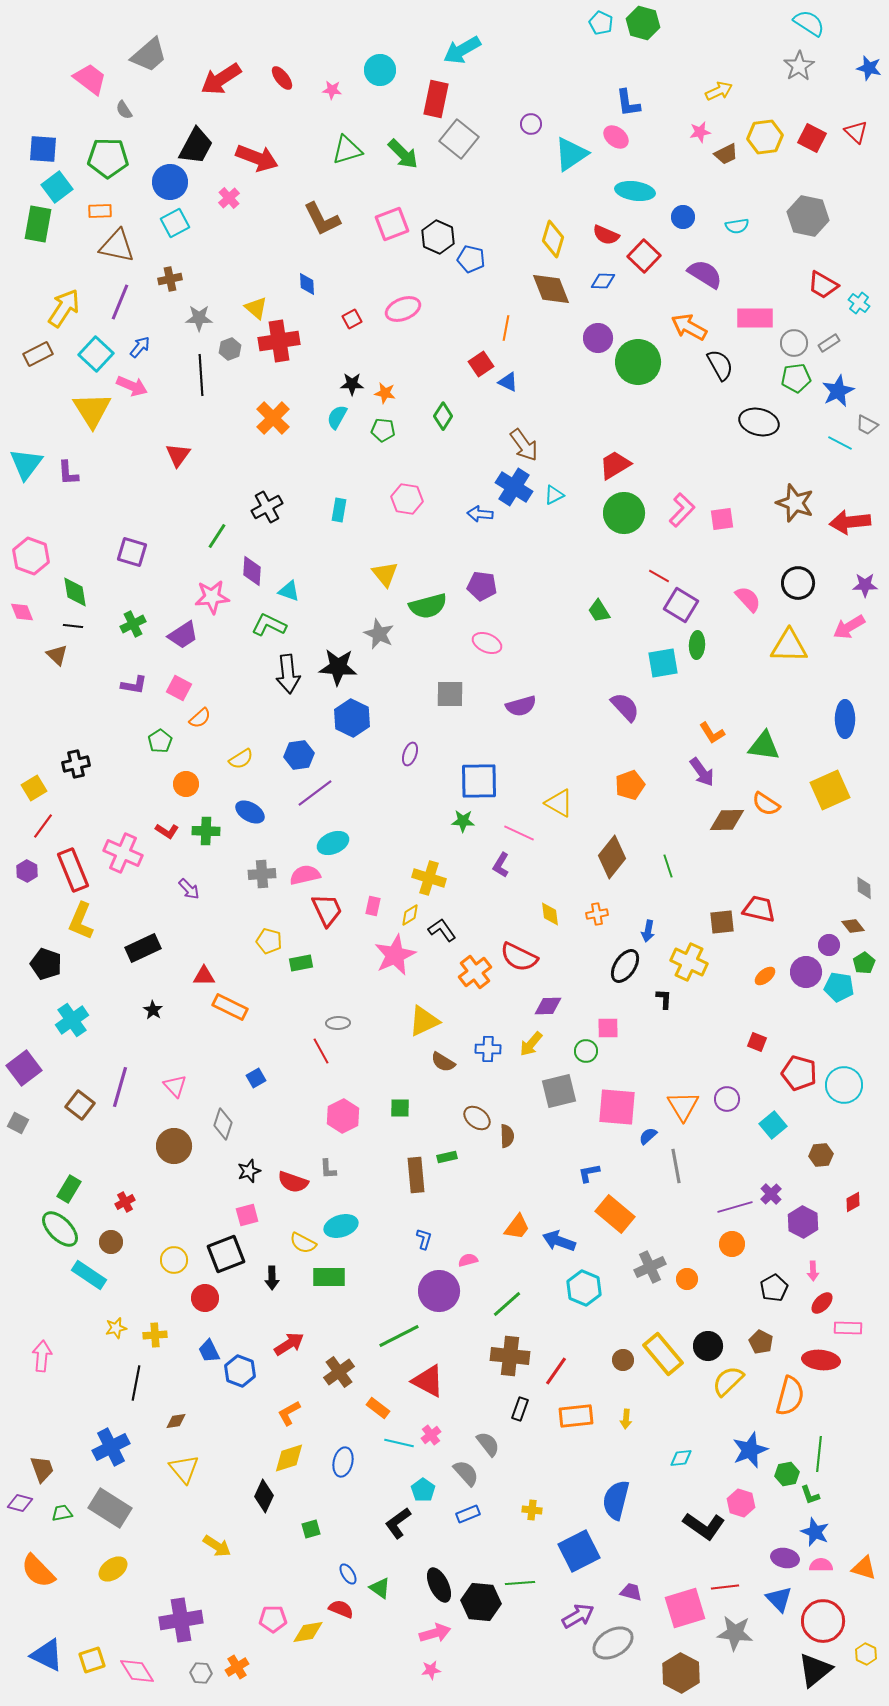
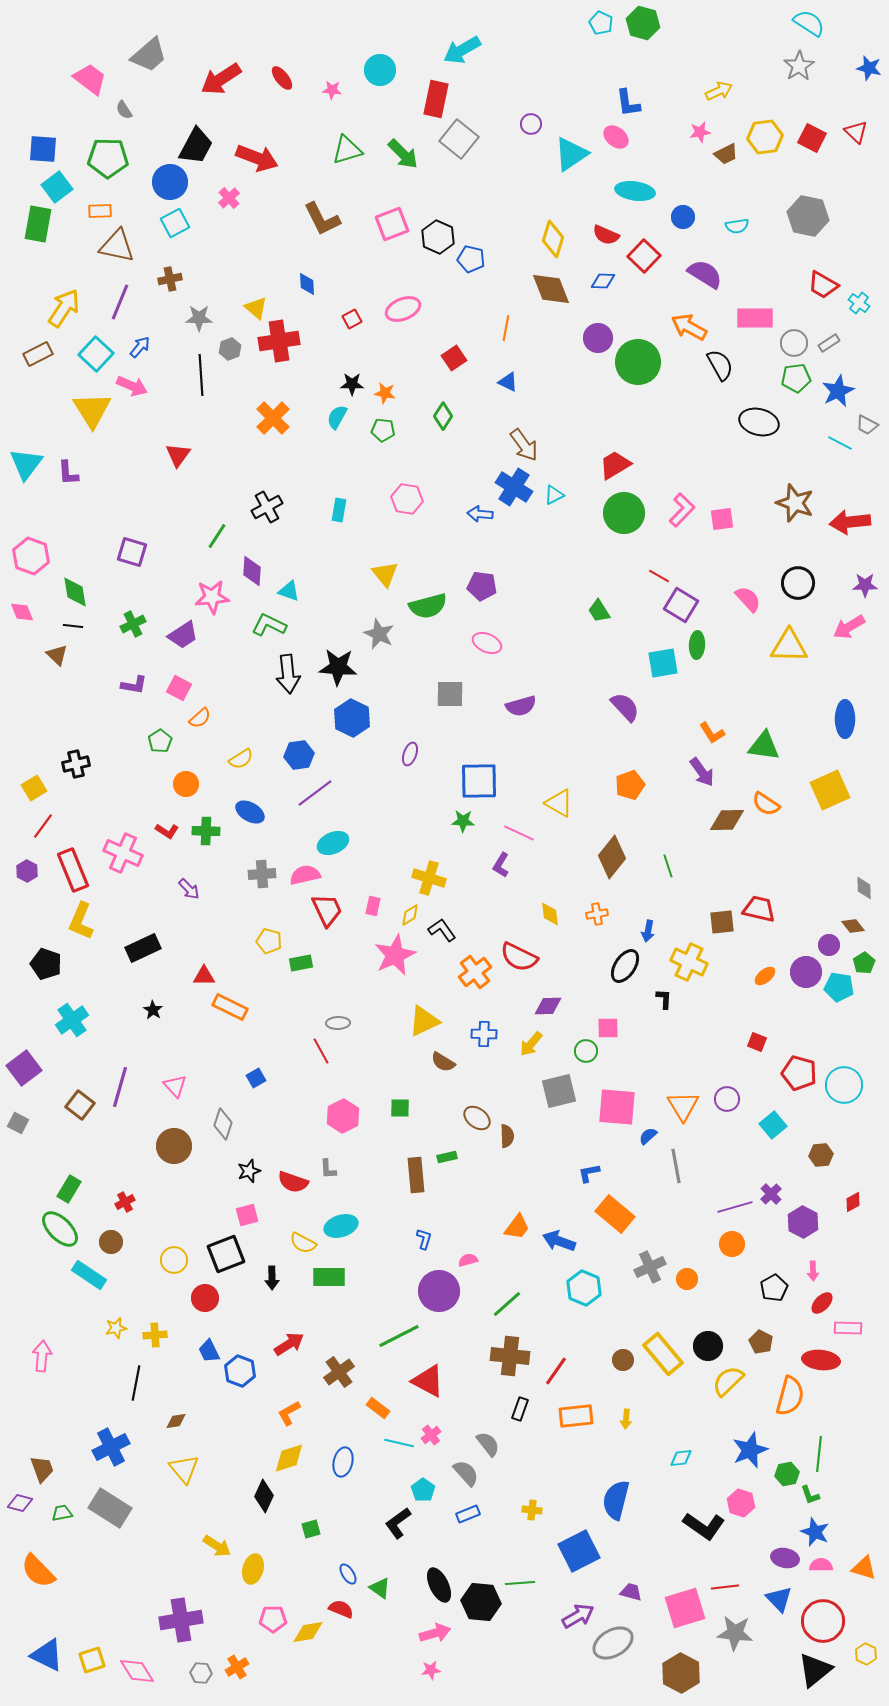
red square at (481, 364): moved 27 px left, 6 px up
blue cross at (488, 1049): moved 4 px left, 15 px up
yellow ellipse at (113, 1569): moved 140 px right; rotated 40 degrees counterclockwise
